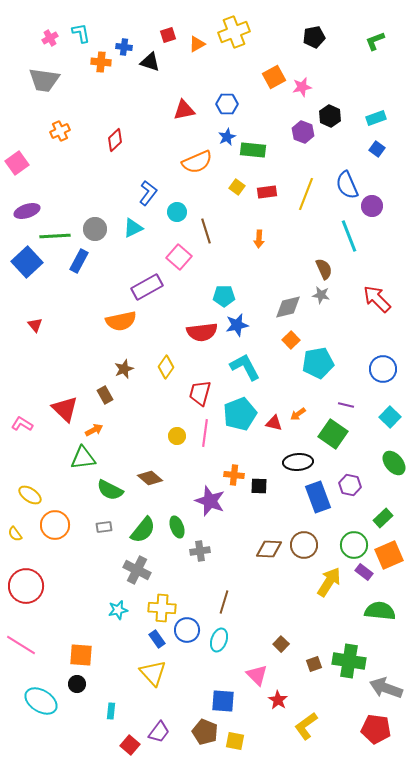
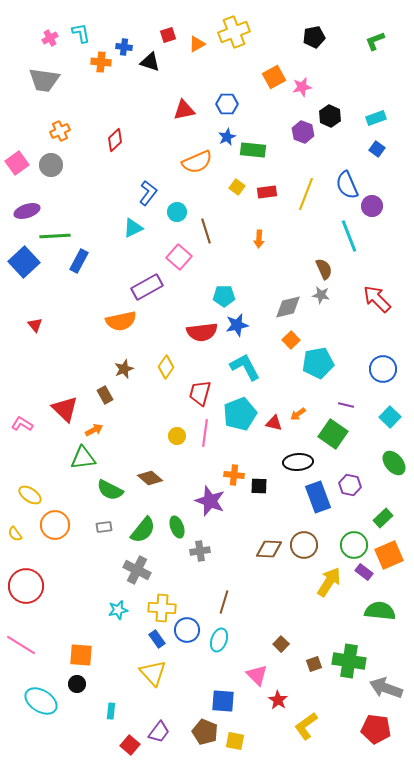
gray circle at (95, 229): moved 44 px left, 64 px up
blue square at (27, 262): moved 3 px left
